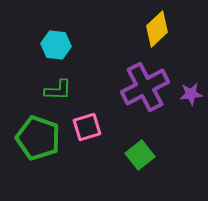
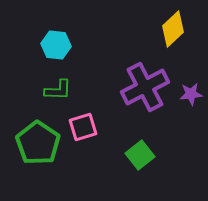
yellow diamond: moved 16 px right
pink square: moved 4 px left
green pentagon: moved 5 px down; rotated 15 degrees clockwise
